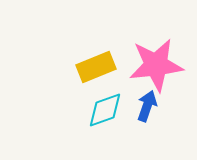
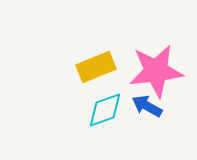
pink star: moved 6 px down
blue arrow: rotated 80 degrees counterclockwise
